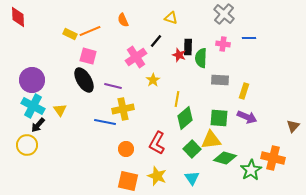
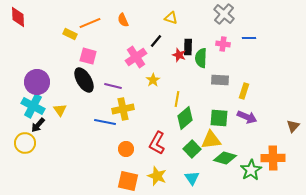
orange line at (90, 31): moved 8 px up
purple circle at (32, 80): moved 5 px right, 2 px down
yellow circle at (27, 145): moved 2 px left, 2 px up
orange cross at (273, 158): rotated 15 degrees counterclockwise
